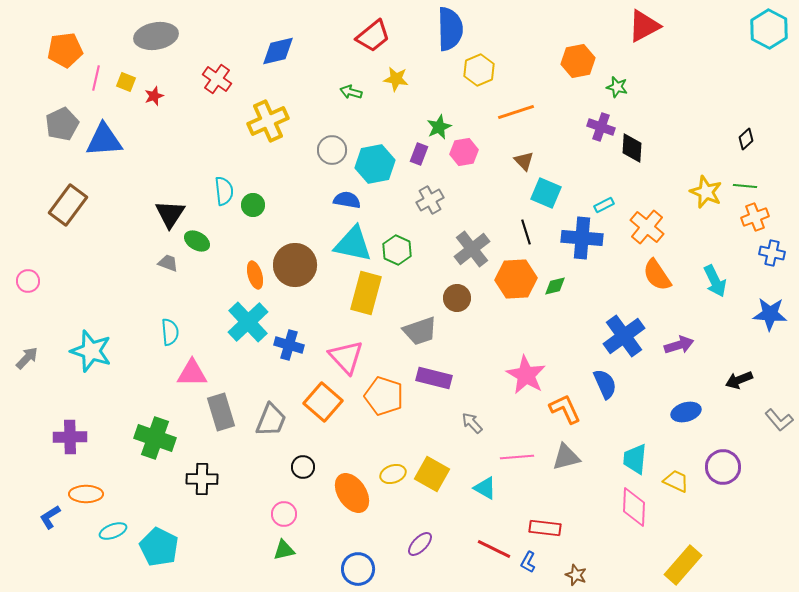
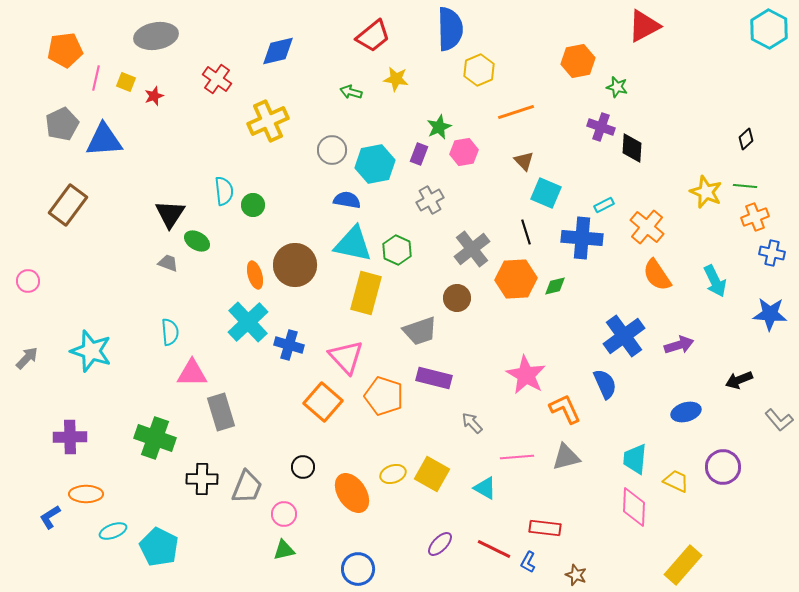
gray trapezoid at (271, 420): moved 24 px left, 67 px down
purple ellipse at (420, 544): moved 20 px right
